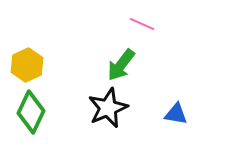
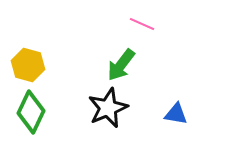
yellow hexagon: moved 1 px right; rotated 20 degrees counterclockwise
